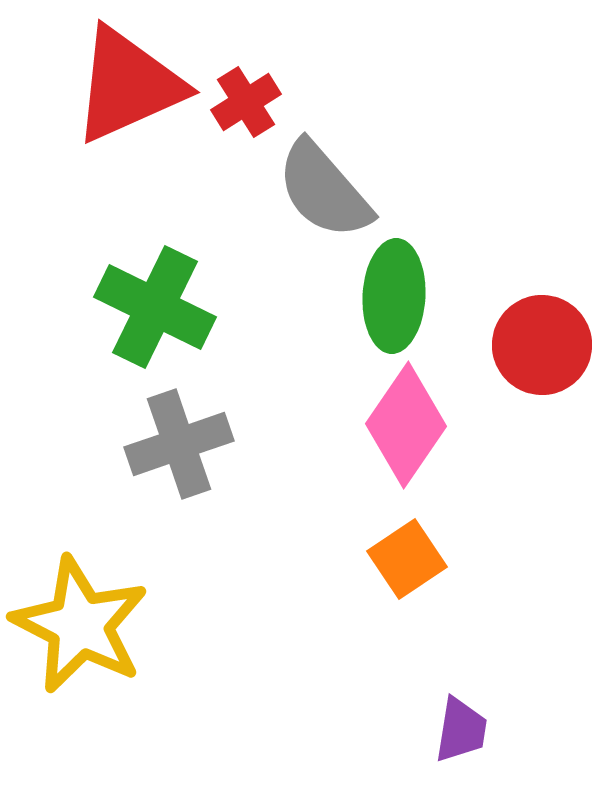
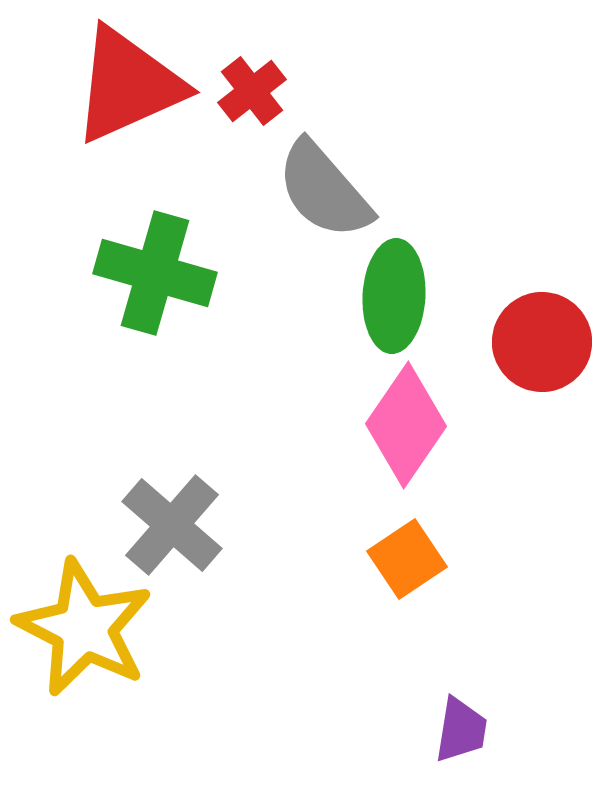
red cross: moved 6 px right, 11 px up; rotated 6 degrees counterclockwise
green cross: moved 34 px up; rotated 10 degrees counterclockwise
red circle: moved 3 px up
gray cross: moved 7 px left, 81 px down; rotated 30 degrees counterclockwise
yellow star: moved 4 px right, 3 px down
